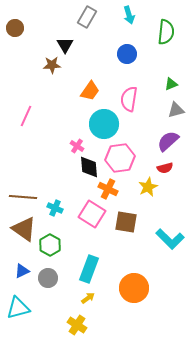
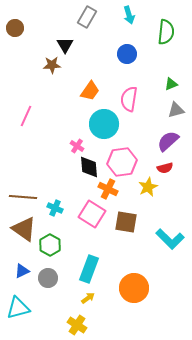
pink hexagon: moved 2 px right, 4 px down
